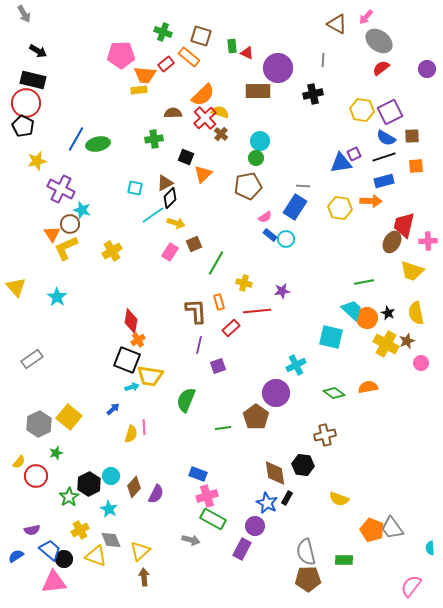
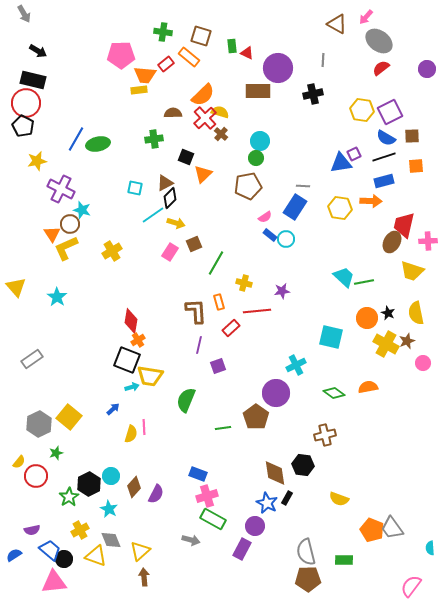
green cross at (163, 32): rotated 12 degrees counterclockwise
cyan trapezoid at (352, 310): moved 8 px left, 33 px up
pink circle at (421, 363): moved 2 px right
blue semicircle at (16, 556): moved 2 px left, 1 px up
